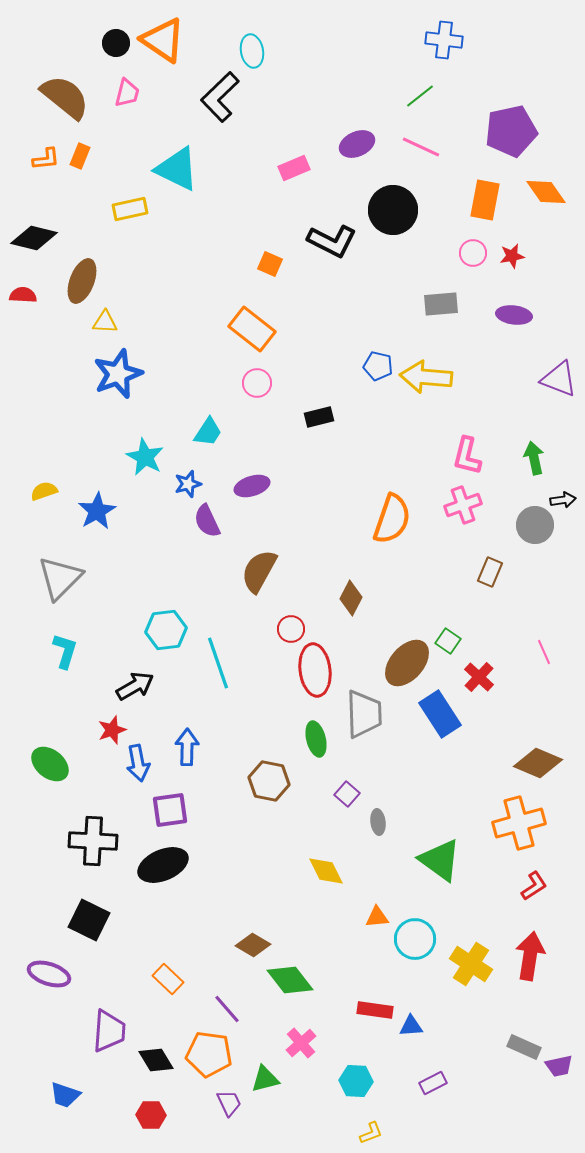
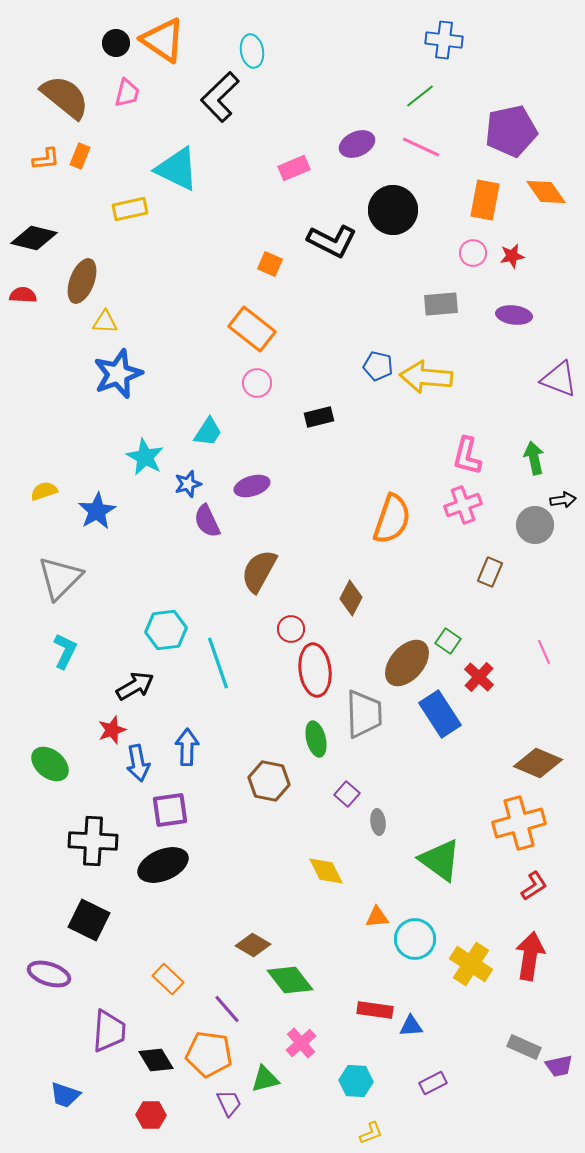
cyan L-shape at (65, 651): rotated 9 degrees clockwise
